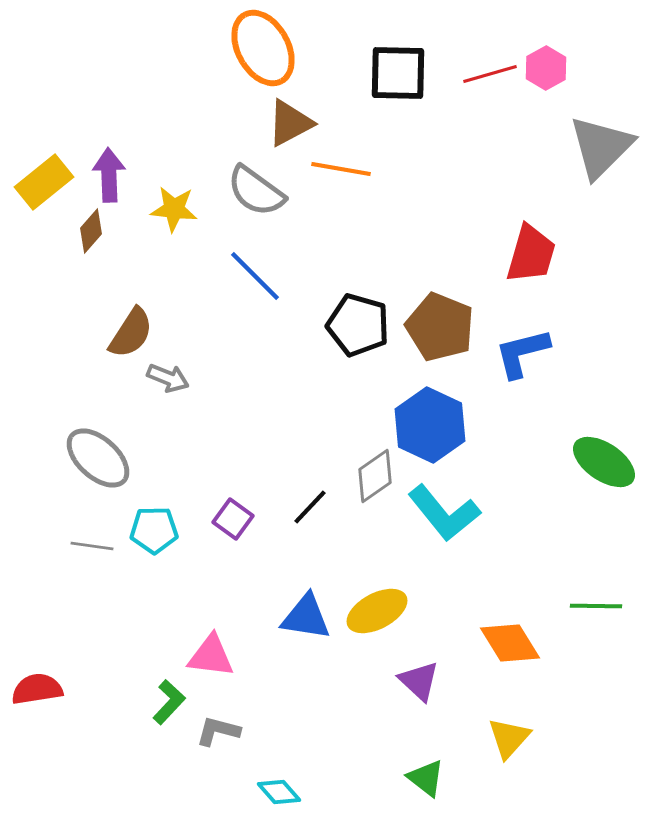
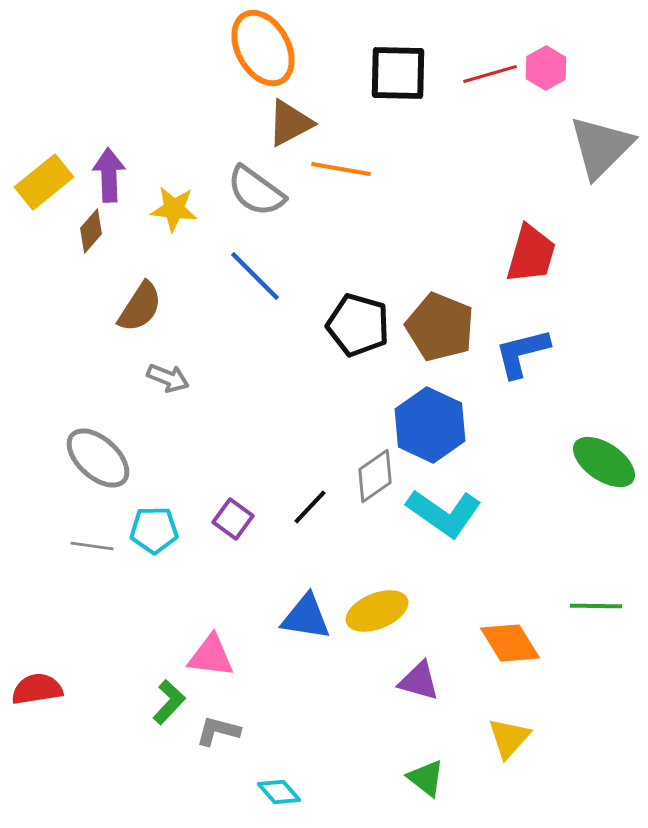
brown semicircle: moved 9 px right, 26 px up
cyan L-shape: rotated 16 degrees counterclockwise
yellow ellipse: rotated 6 degrees clockwise
purple triangle: rotated 27 degrees counterclockwise
